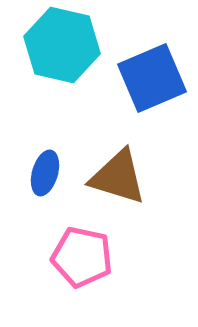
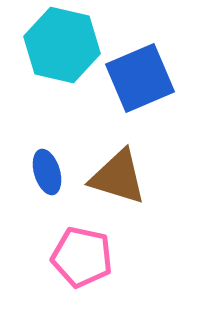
blue square: moved 12 px left
blue ellipse: moved 2 px right, 1 px up; rotated 33 degrees counterclockwise
